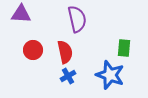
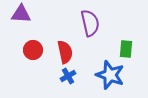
purple semicircle: moved 13 px right, 4 px down
green rectangle: moved 2 px right, 1 px down
